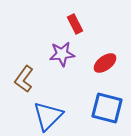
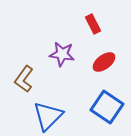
red rectangle: moved 18 px right
purple star: rotated 15 degrees clockwise
red ellipse: moved 1 px left, 1 px up
blue square: moved 1 px up; rotated 20 degrees clockwise
